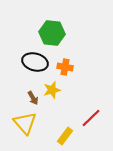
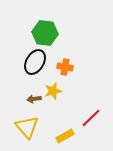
green hexagon: moved 7 px left
black ellipse: rotated 75 degrees counterclockwise
yellow star: moved 1 px right, 1 px down
brown arrow: moved 1 px right, 1 px down; rotated 112 degrees clockwise
yellow triangle: moved 2 px right, 4 px down
yellow rectangle: rotated 24 degrees clockwise
